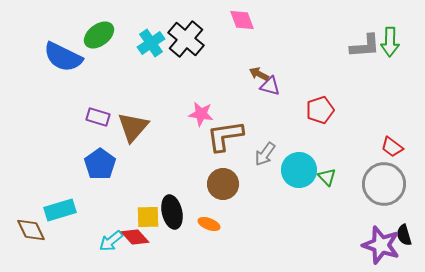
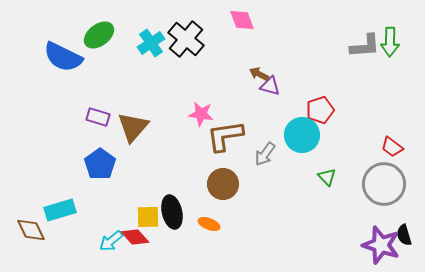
cyan circle: moved 3 px right, 35 px up
